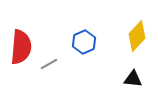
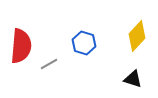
blue hexagon: moved 1 px down; rotated 20 degrees counterclockwise
red semicircle: moved 1 px up
black triangle: rotated 12 degrees clockwise
